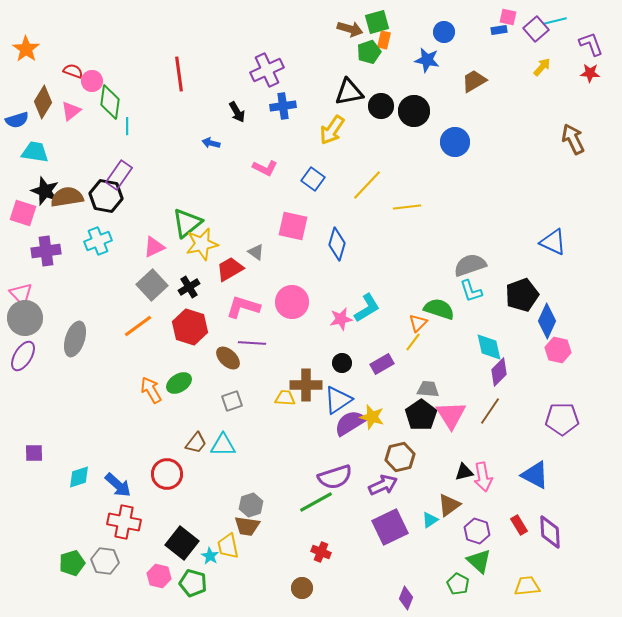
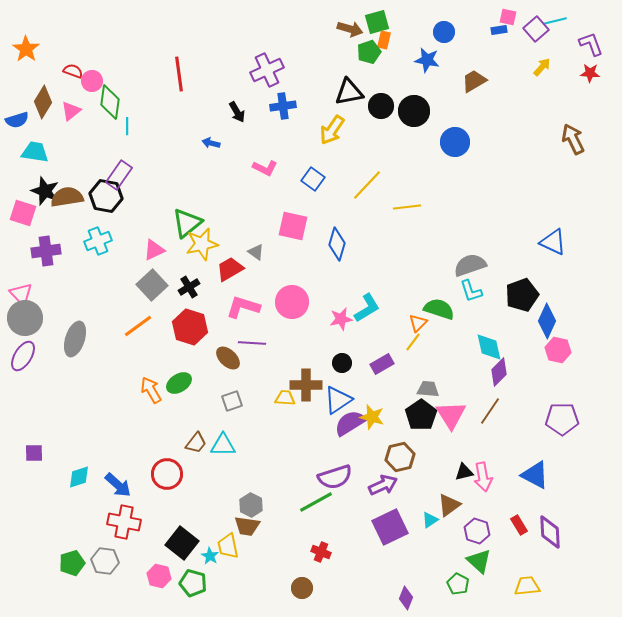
pink triangle at (154, 247): moved 3 px down
gray hexagon at (251, 505): rotated 15 degrees counterclockwise
